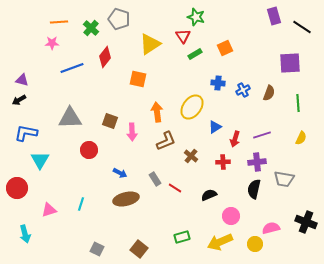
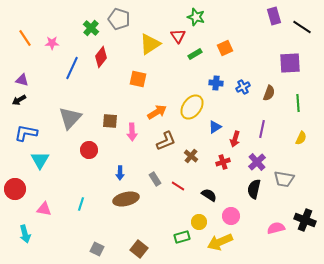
orange line at (59, 22): moved 34 px left, 16 px down; rotated 60 degrees clockwise
red triangle at (183, 36): moved 5 px left
red diamond at (105, 57): moved 4 px left
blue line at (72, 68): rotated 45 degrees counterclockwise
blue cross at (218, 83): moved 2 px left
blue cross at (243, 90): moved 3 px up
orange arrow at (157, 112): rotated 66 degrees clockwise
gray triangle at (70, 118): rotated 45 degrees counterclockwise
brown square at (110, 121): rotated 14 degrees counterclockwise
purple line at (262, 135): moved 6 px up; rotated 60 degrees counterclockwise
red cross at (223, 162): rotated 16 degrees counterclockwise
purple cross at (257, 162): rotated 36 degrees counterclockwise
blue arrow at (120, 173): rotated 64 degrees clockwise
red circle at (17, 188): moved 2 px left, 1 px down
red line at (175, 188): moved 3 px right, 2 px up
black semicircle at (209, 195): rotated 56 degrees clockwise
pink triangle at (49, 210): moved 5 px left, 1 px up; rotated 28 degrees clockwise
black cross at (306, 222): moved 1 px left, 2 px up
pink semicircle at (271, 228): moved 5 px right
yellow circle at (255, 244): moved 56 px left, 22 px up
